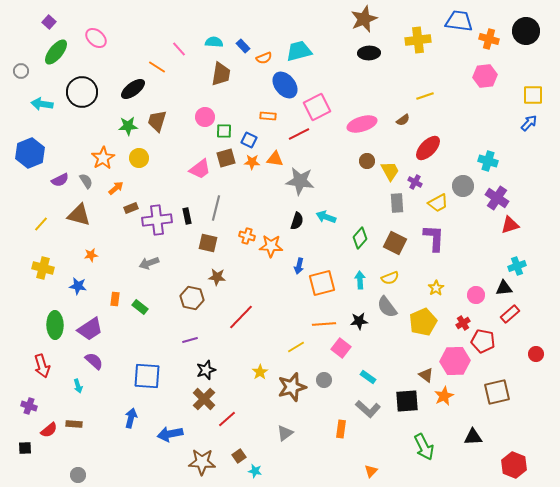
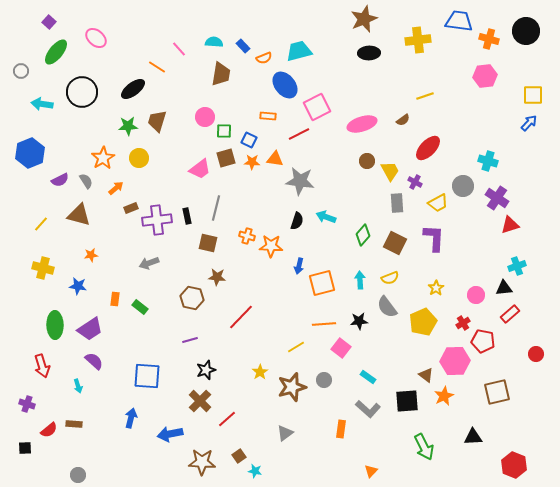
green diamond at (360, 238): moved 3 px right, 3 px up
brown cross at (204, 399): moved 4 px left, 2 px down
purple cross at (29, 406): moved 2 px left, 2 px up
